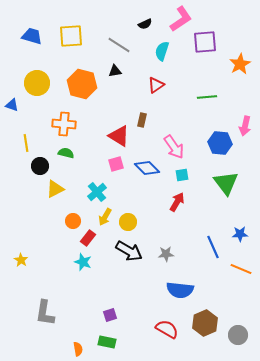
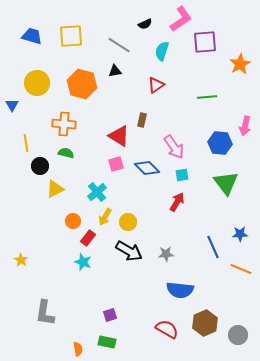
blue triangle at (12, 105): rotated 40 degrees clockwise
